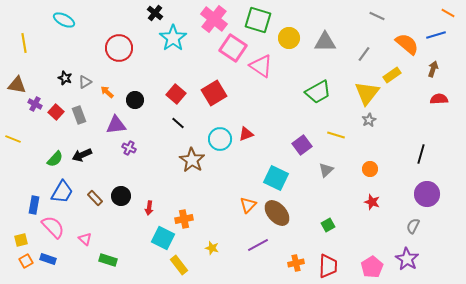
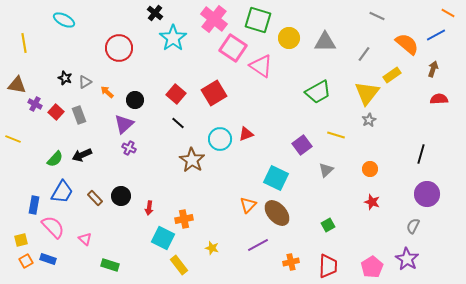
blue line at (436, 35): rotated 12 degrees counterclockwise
purple triangle at (116, 125): moved 8 px right, 1 px up; rotated 35 degrees counterclockwise
green rectangle at (108, 260): moved 2 px right, 5 px down
orange cross at (296, 263): moved 5 px left, 1 px up
